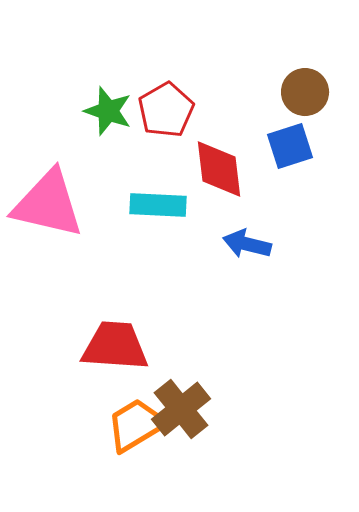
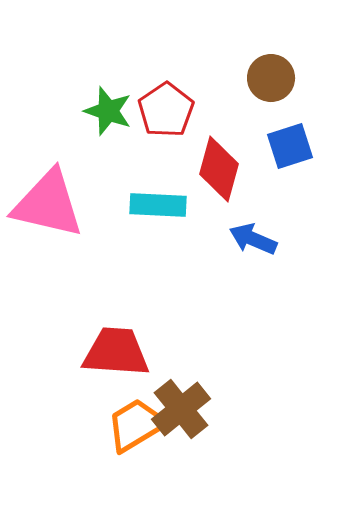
brown circle: moved 34 px left, 14 px up
red pentagon: rotated 4 degrees counterclockwise
red diamond: rotated 22 degrees clockwise
blue arrow: moved 6 px right, 5 px up; rotated 9 degrees clockwise
red trapezoid: moved 1 px right, 6 px down
